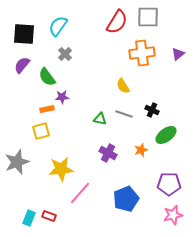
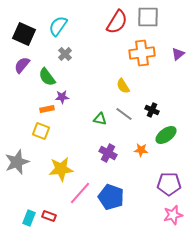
black square: rotated 20 degrees clockwise
gray line: rotated 18 degrees clockwise
yellow square: rotated 36 degrees clockwise
orange star: rotated 24 degrees clockwise
blue pentagon: moved 15 px left, 2 px up; rotated 30 degrees counterclockwise
